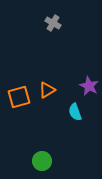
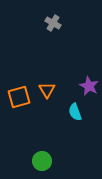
orange triangle: rotated 30 degrees counterclockwise
